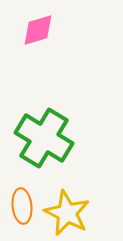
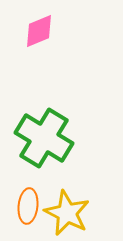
pink diamond: moved 1 px right, 1 px down; rotated 6 degrees counterclockwise
orange ellipse: moved 6 px right; rotated 12 degrees clockwise
